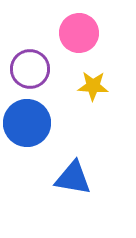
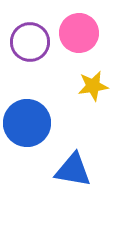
purple circle: moved 27 px up
yellow star: rotated 12 degrees counterclockwise
blue triangle: moved 8 px up
